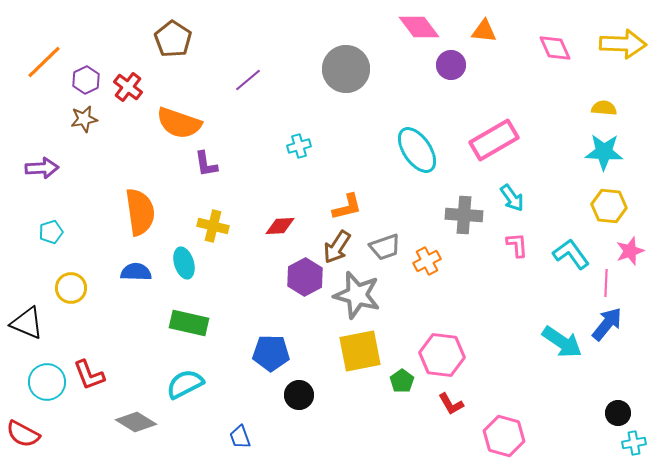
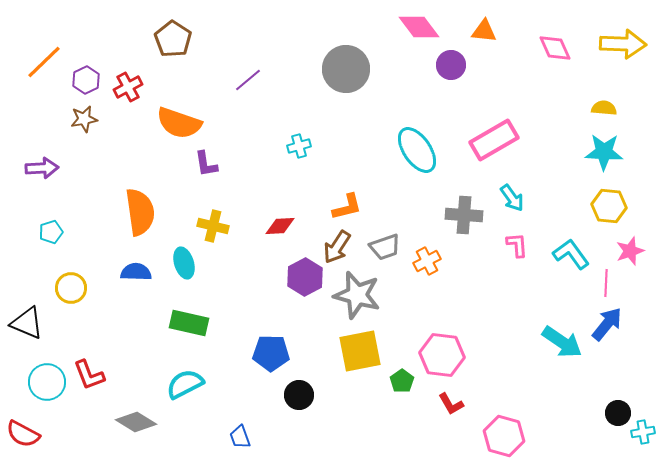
red cross at (128, 87): rotated 24 degrees clockwise
cyan cross at (634, 443): moved 9 px right, 11 px up
